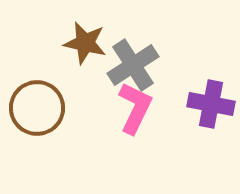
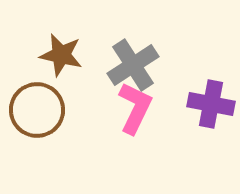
brown star: moved 24 px left, 12 px down
brown circle: moved 2 px down
